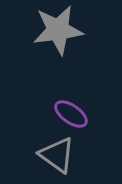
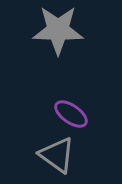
gray star: rotated 9 degrees clockwise
